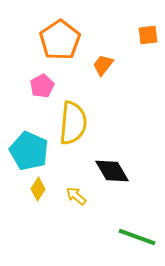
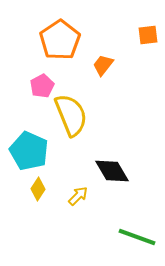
yellow semicircle: moved 2 px left, 8 px up; rotated 27 degrees counterclockwise
yellow arrow: moved 2 px right; rotated 95 degrees clockwise
